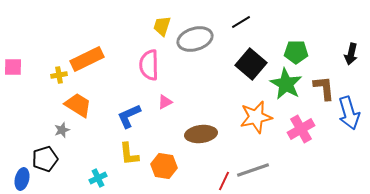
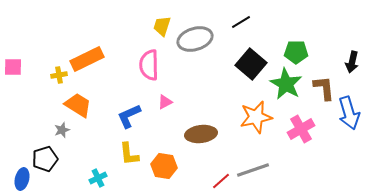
black arrow: moved 1 px right, 8 px down
red line: moved 3 px left; rotated 24 degrees clockwise
